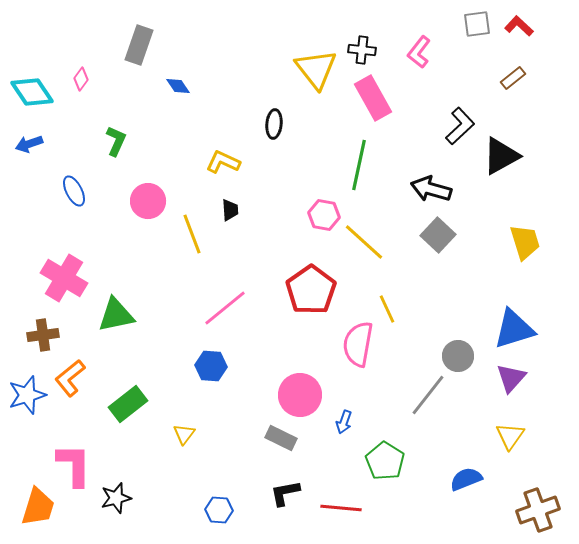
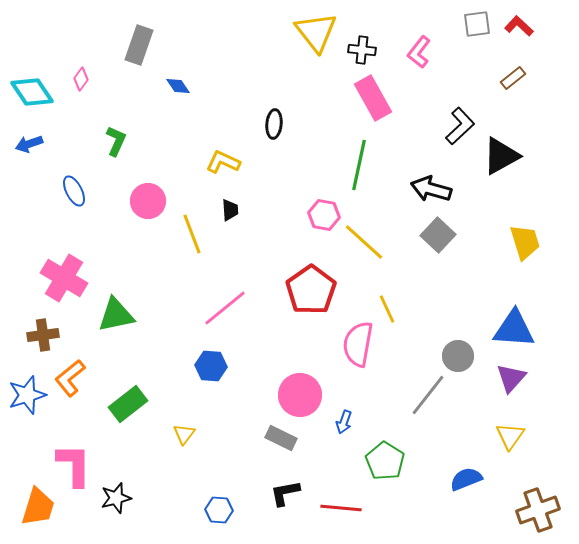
yellow triangle at (316, 69): moved 37 px up
blue triangle at (514, 329): rotated 21 degrees clockwise
